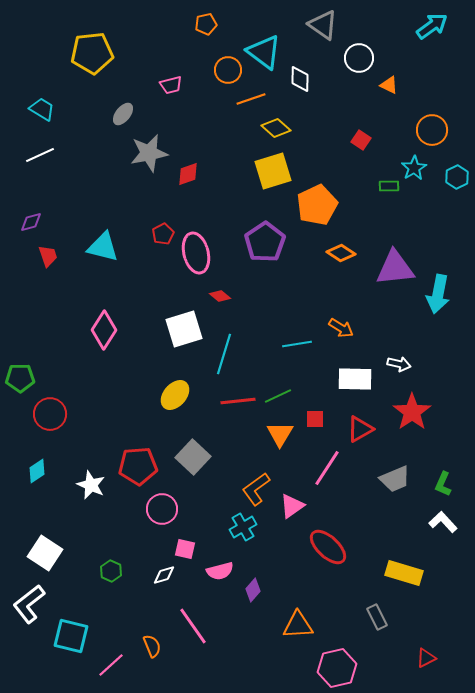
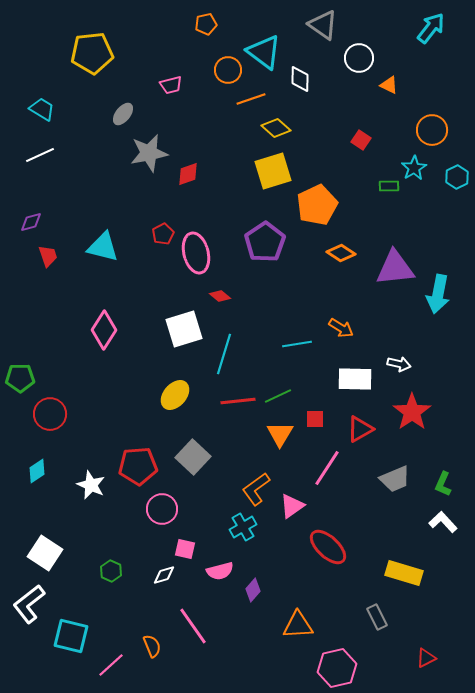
cyan arrow at (432, 26): moved 1 px left, 2 px down; rotated 16 degrees counterclockwise
